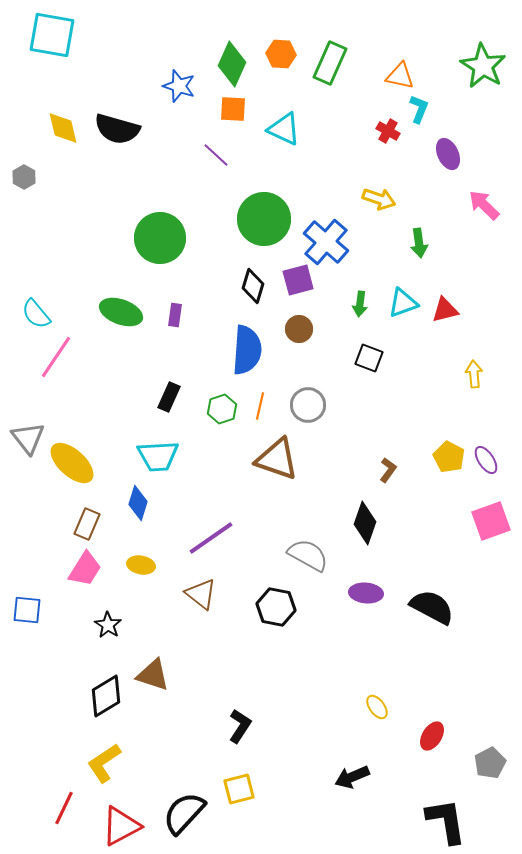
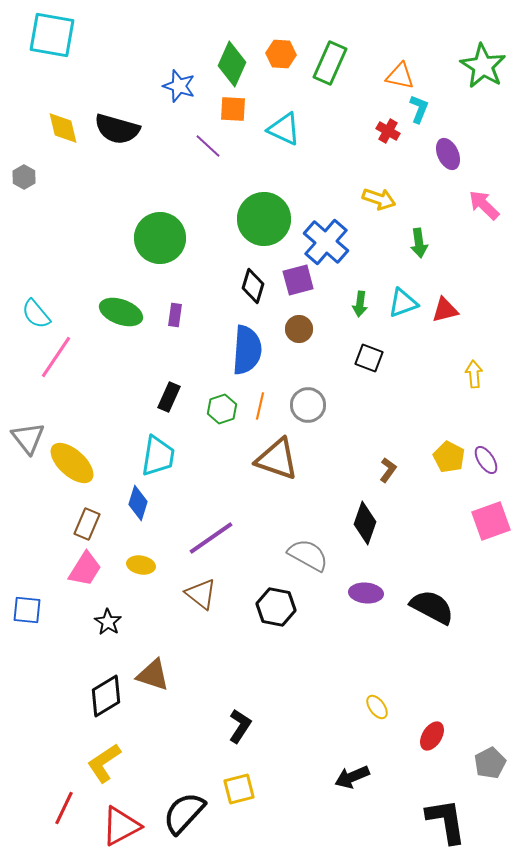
purple line at (216, 155): moved 8 px left, 9 px up
cyan trapezoid at (158, 456): rotated 78 degrees counterclockwise
black star at (108, 625): moved 3 px up
